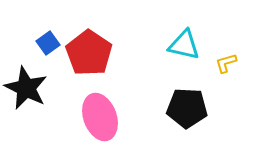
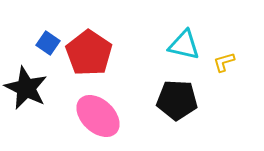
blue square: rotated 20 degrees counterclockwise
yellow L-shape: moved 2 px left, 1 px up
black pentagon: moved 10 px left, 8 px up
pink ellipse: moved 2 px left, 1 px up; rotated 27 degrees counterclockwise
